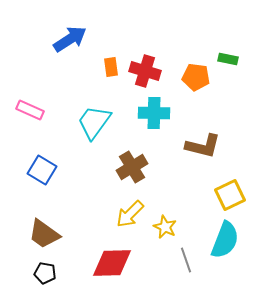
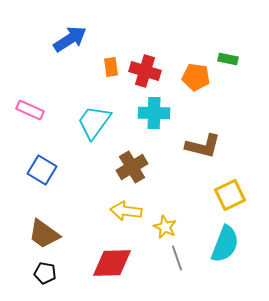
yellow arrow: moved 4 px left, 3 px up; rotated 52 degrees clockwise
cyan semicircle: moved 4 px down
gray line: moved 9 px left, 2 px up
